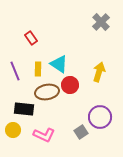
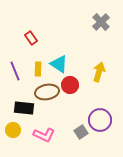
black rectangle: moved 1 px up
purple circle: moved 3 px down
